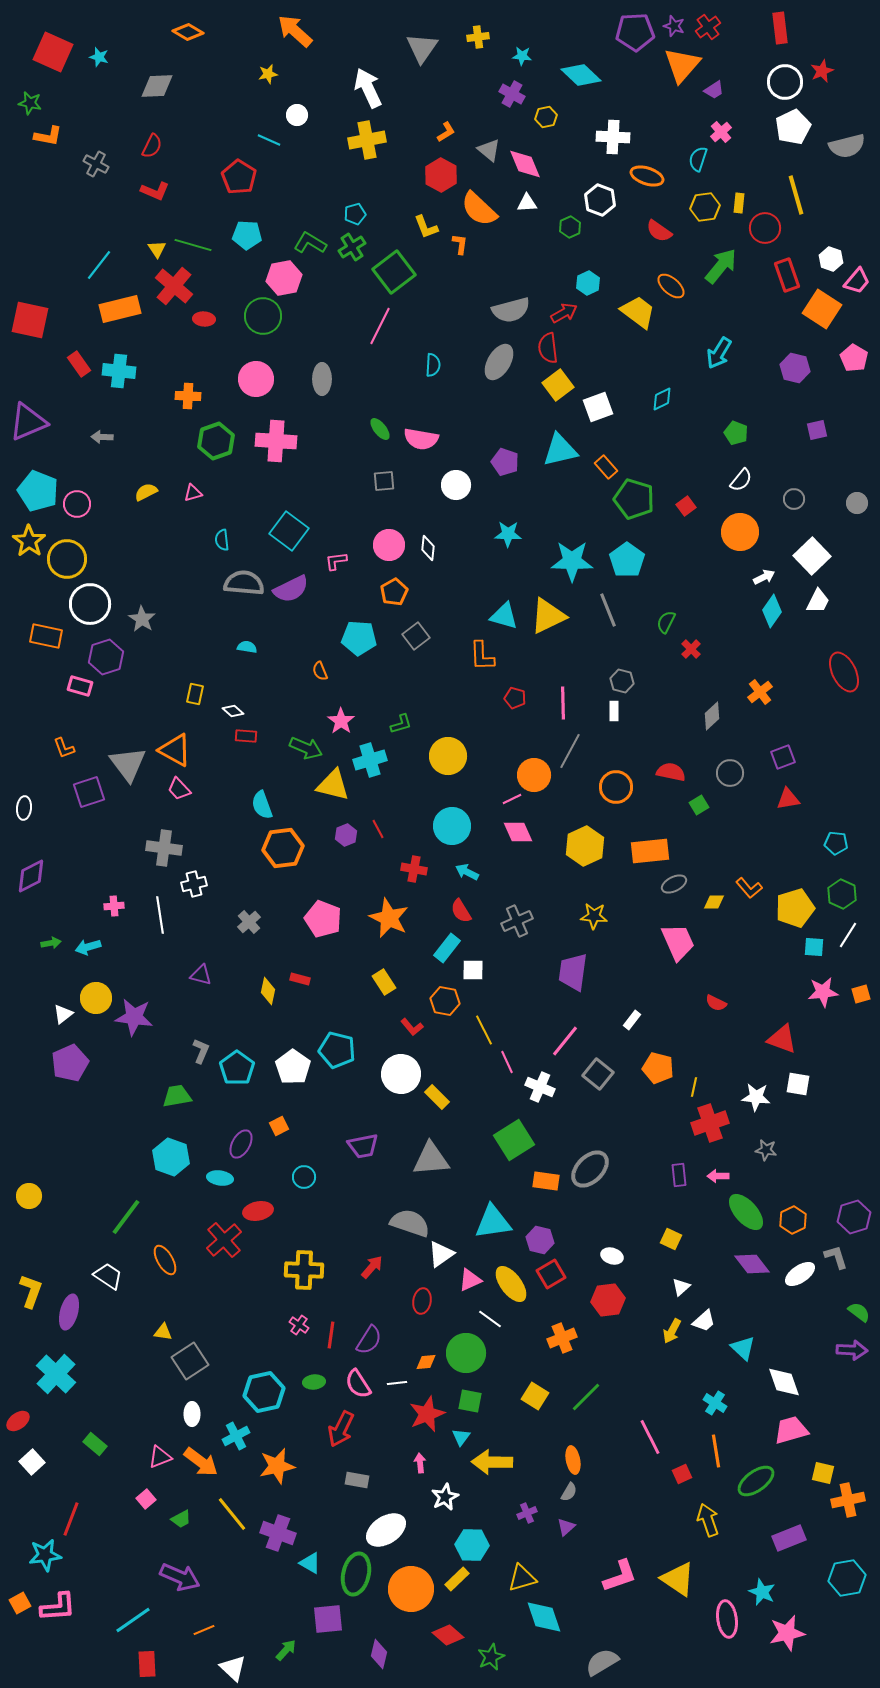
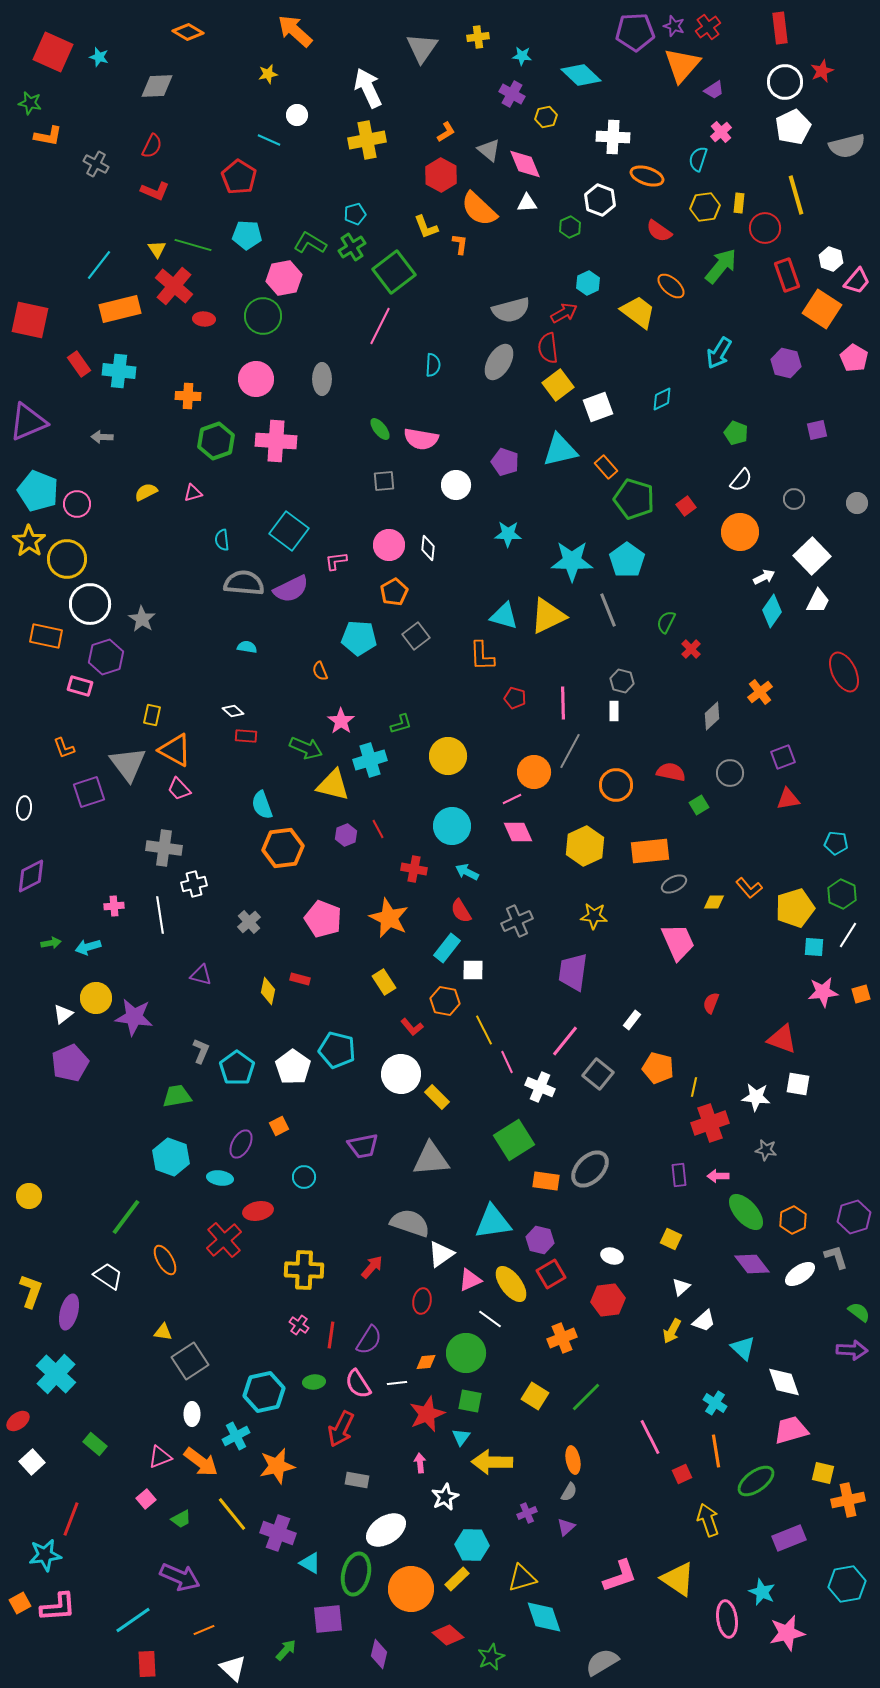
purple hexagon at (795, 368): moved 9 px left, 5 px up
yellow rectangle at (195, 694): moved 43 px left, 21 px down
orange circle at (534, 775): moved 3 px up
orange circle at (616, 787): moved 2 px up
red semicircle at (716, 1003): moved 5 px left; rotated 85 degrees clockwise
cyan hexagon at (847, 1578): moved 6 px down
